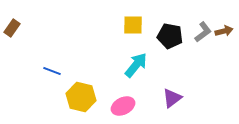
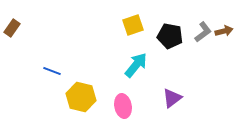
yellow square: rotated 20 degrees counterclockwise
pink ellipse: rotated 75 degrees counterclockwise
